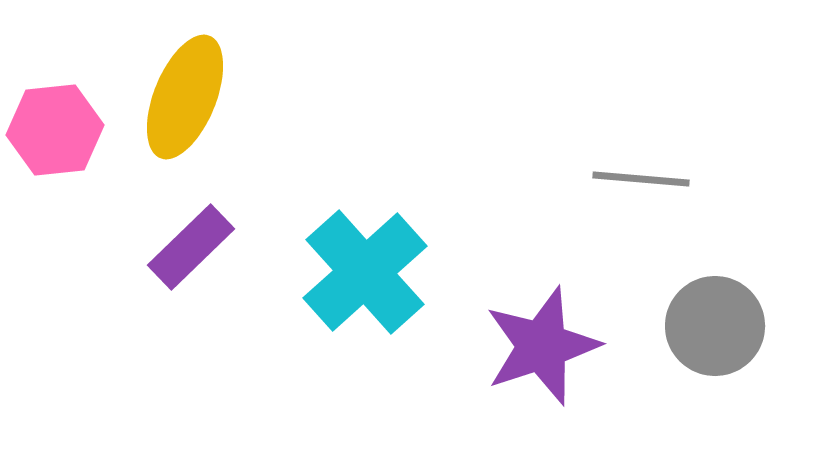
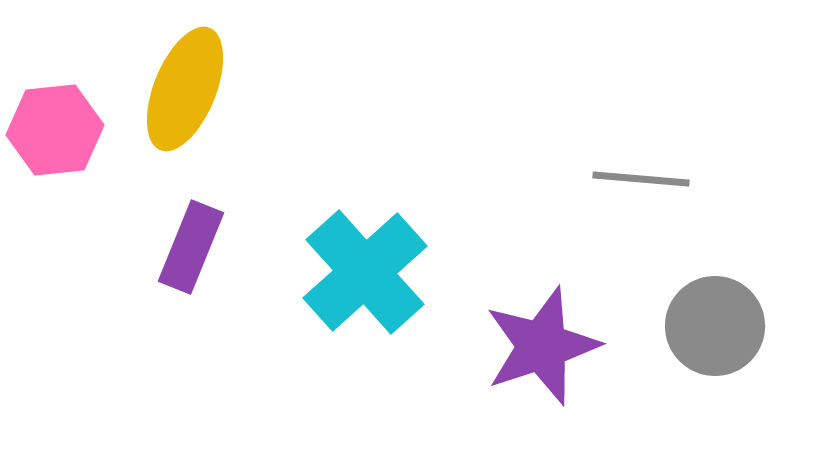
yellow ellipse: moved 8 px up
purple rectangle: rotated 24 degrees counterclockwise
